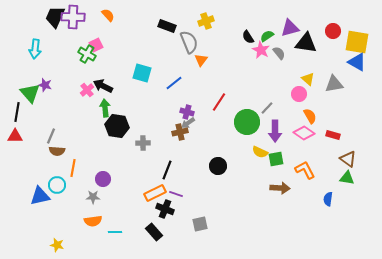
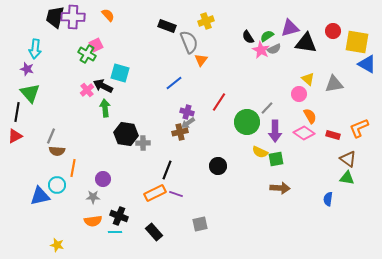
black trapezoid at (55, 17): rotated 10 degrees counterclockwise
gray semicircle at (279, 53): moved 5 px left, 4 px up; rotated 104 degrees clockwise
blue triangle at (357, 62): moved 10 px right, 2 px down
cyan square at (142, 73): moved 22 px left
purple star at (45, 85): moved 18 px left, 16 px up
black hexagon at (117, 126): moved 9 px right, 8 px down
red triangle at (15, 136): rotated 28 degrees counterclockwise
orange L-shape at (305, 170): moved 54 px right, 42 px up; rotated 85 degrees counterclockwise
black cross at (165, 209): moved 46 px left, 7 px down
